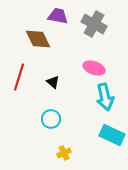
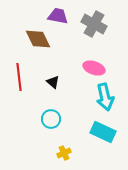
red line: rotated 24 degrees counterclockwise
cyan rectangle: moved 9 px left, 3 px up
